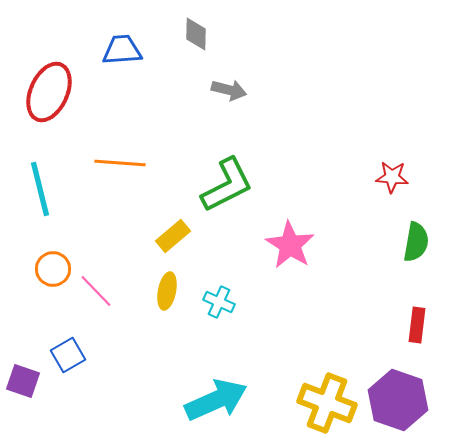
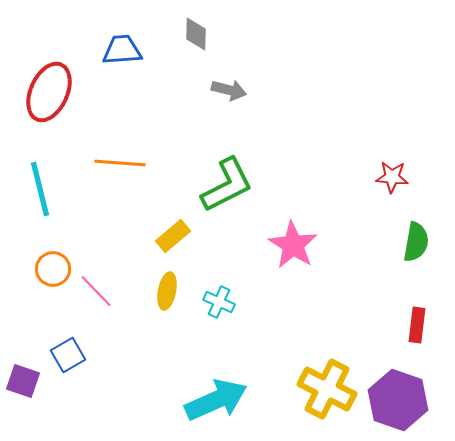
pink star: moved 3 px right
yellow cross: moved 14 px up; rotated 6 degrees clockwise
